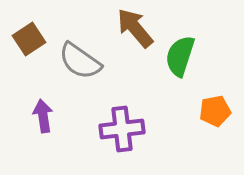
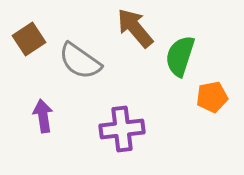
orange pentagon: moved 3 px left, 14 px up
